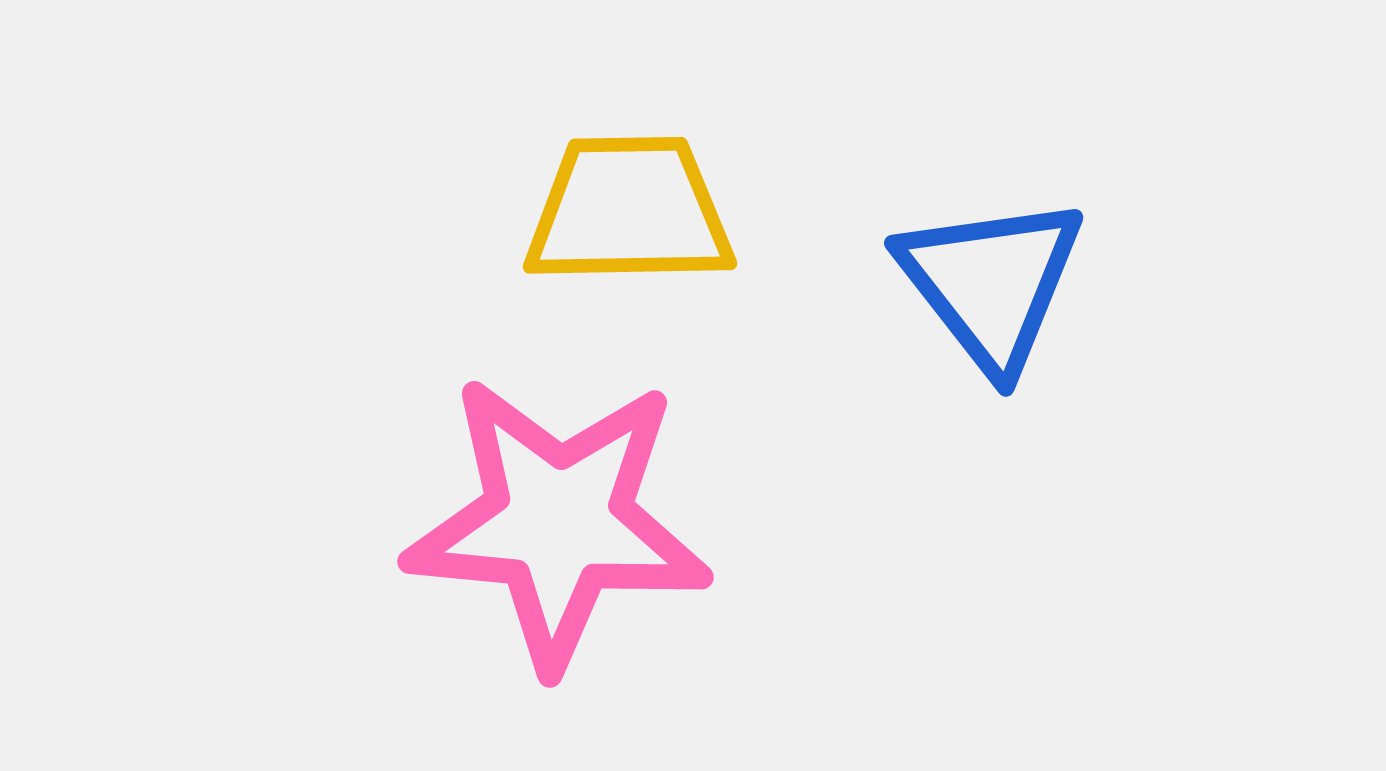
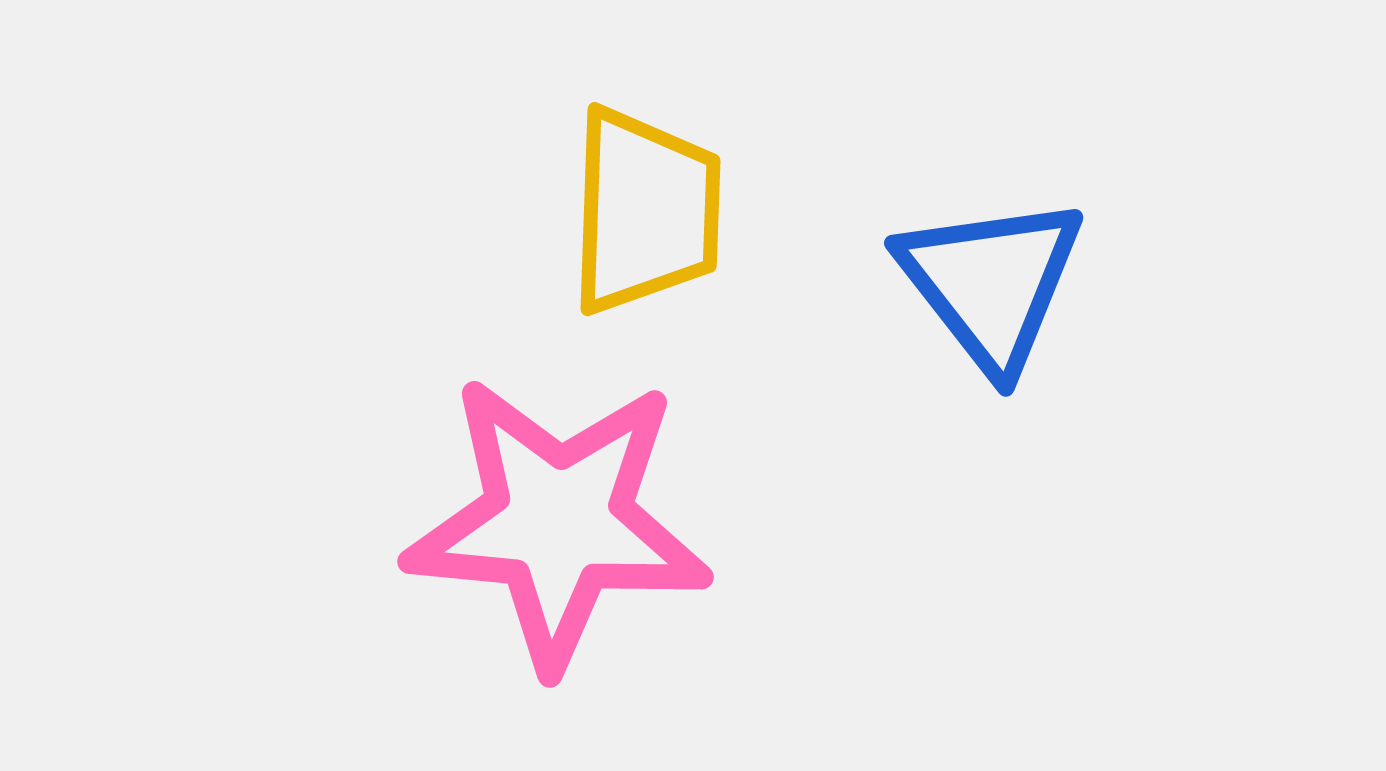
yellow trapezoid: moved 16 px right; rotated 93 degrees clockwise
